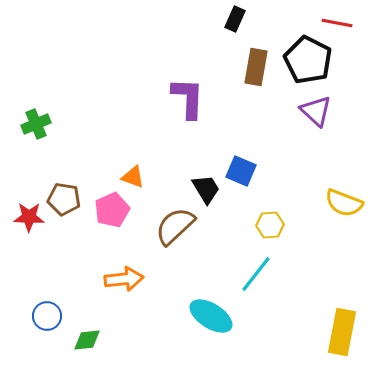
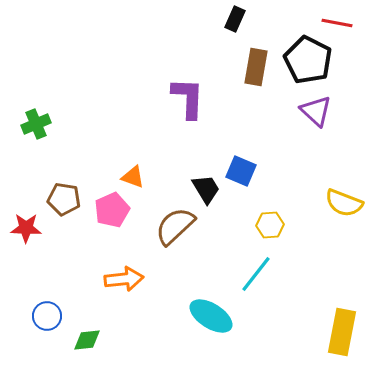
red star: moved 3 px left, 11 px down
